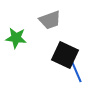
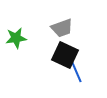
gray trapezoid: moved 12 px right, 8 px down
green star: rotated 15 degrees counterclockwise
